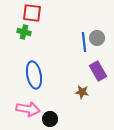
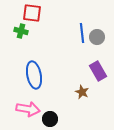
green cross: moved 3 px left, 1 px up
gray circle: moved 1 px up
blue line: moved 2 px left, 9 px up
brown star: rotated 16 degrees clockwise
